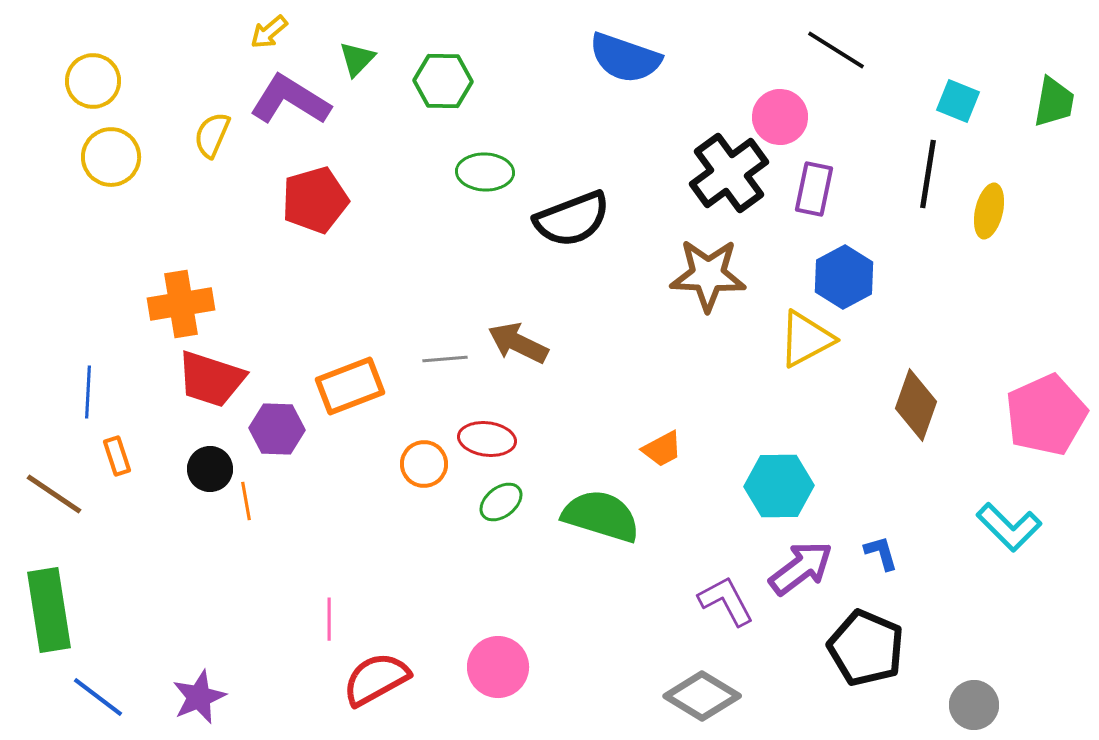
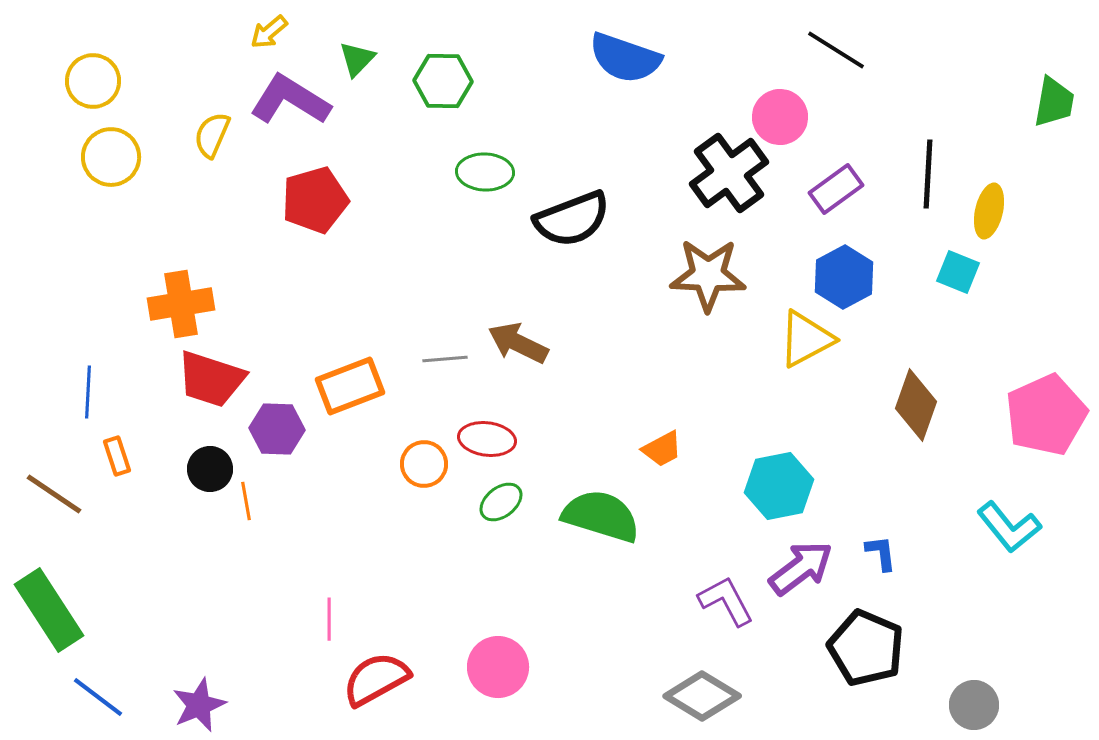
cyan square at (958, 101): moved 171 px down
black line at (928, 174): rotated 6 degrees counterclockwise
purple rectangle at (814, 189): moved 22 px right; rotated 42 degrees clockwise
cyan hexagon at (779, 486): rotated 10 degrees counterclockwise
cyan L-shape at (1009, 527): rotated 6 degrees clockwise
blue L-shape at (881, 553): rotated 9 degrees clockwise
green rectangle at (49, 610): rotated 24 degrees counterclockwise
purple star at (199, 697): moved 8 px down
